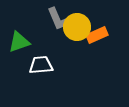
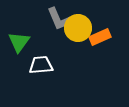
yellow circle: moved 1 px right, 1 px down
orange rectangle: moved 3 px right, 2 px down
green triangle: rotated 35 degrees counterclockwise
